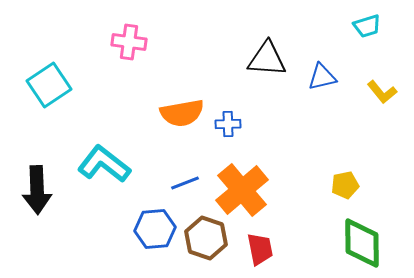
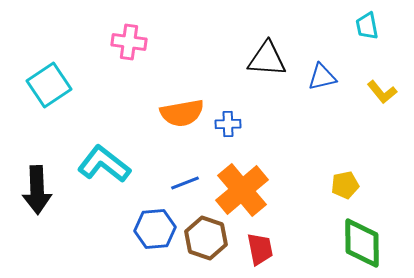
cyan trapezoid: rotated 96 degrees clockwise
